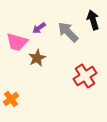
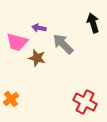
black arrow: moved 3 px down
purple arrow: rotated 48 degrees clockwise
gray arrow: moved 5 px left, 12 px down
brown star: rotated 30 degrees counterclockwise
red cross: moved 26 px down; rotated 30 degrees counterclockwise
